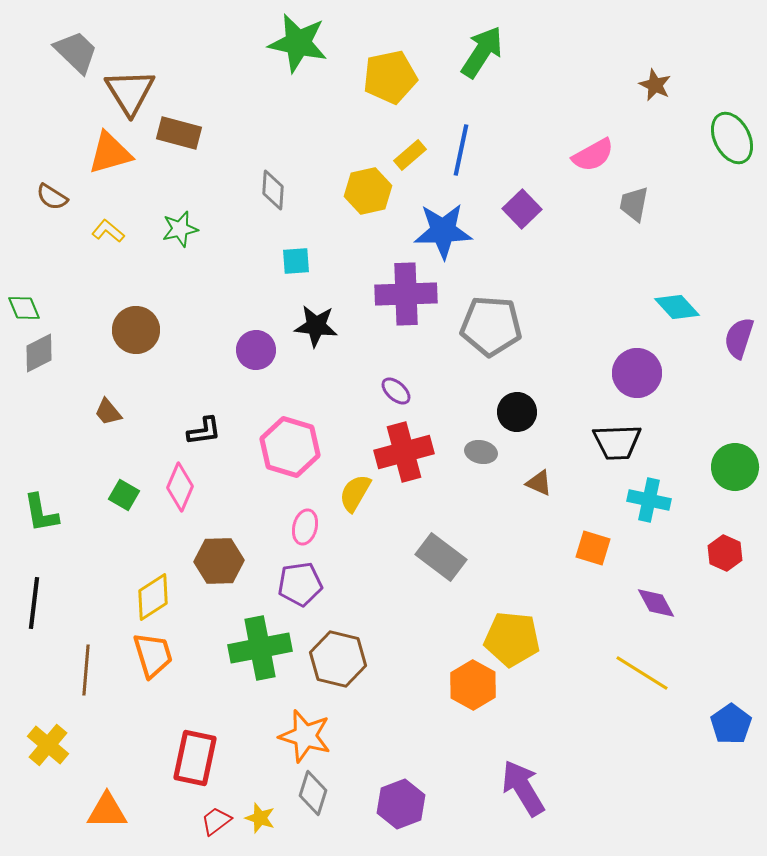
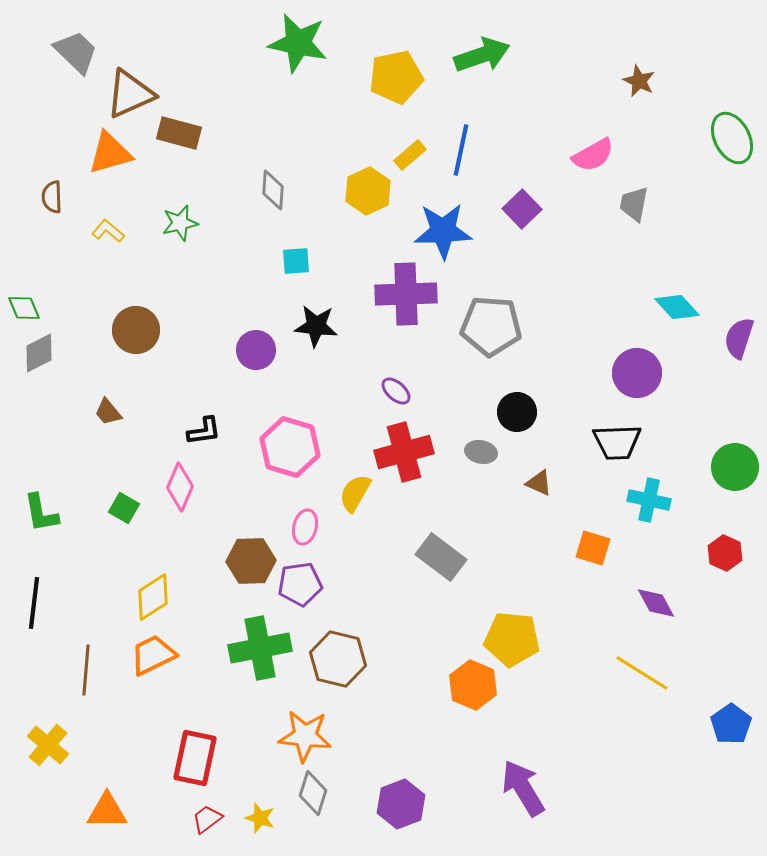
green arrow at (482, 52): moved 3 px down; rotated 38 degrees clockwise
yellow pentagon at (390, 77): moved 6 px right
brown star at (655, 85): moved 16 px left, 4 px up
brown triangle at (130, 92): moved 2 px down; rotated 38 degrees clockwise
yellow hexagon at (368, 191): rotated 12 degrees counterclockwise
brown semicircle at (52, 197): rotated 56 degrees clockwise
green star at (180, 229): moved 6 px up
green square at (124, 495): moved 13 px down
brown hexagon at (219, 561): moved 32 px right
orange trapezoid at (153, 655): rotated 99 degrees counterclockwise
orange hexagon at (473, 685): rotated 6 degrees counterclockwise
orange star at (305, 736): rotated 10 degrees counterclockwise
red trapezoid at (216, 821): moved 9 px left, 2 px up
